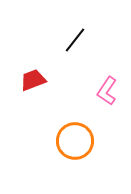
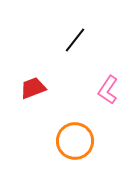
red trapezoid: moved 8 px down
pink L-shape: moved 1 px right, 1 px up
